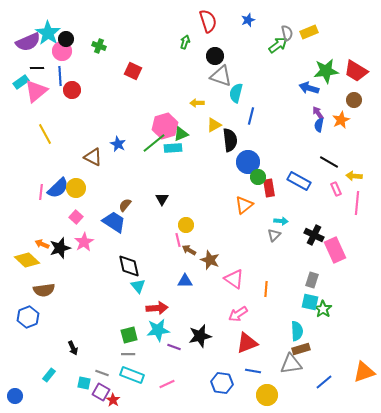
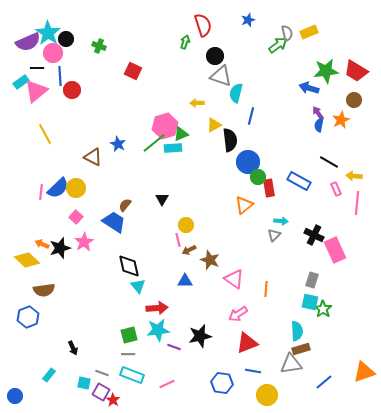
red semicircle at (208, 21): moved 5 px left, 4 px down
pink circle at (62, 51): moved 9 px left, 2 px down
brown arrow at (189, 250): rotated 56 degrees counterclockwise
